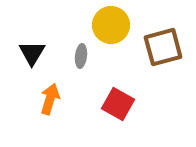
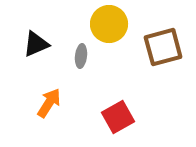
yellow circle: moved 2 px left, 1 px up
black triangle: moved 4 px right, 9 px up; rotated 36 degrees clockwise
orange arrow: moved 1 px left, 4 px down; rotated 16 degrees clockwise
red square: moved 13 px down; rotated 32 degrees clockwise
